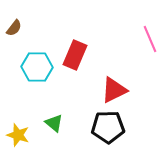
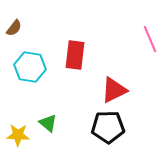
red rectangle: rotated 16 degrees counterclockwise
cyan hexagon: moved 7 px left; rotated 8 degrees clockwise
green triangle: moved 6 px left
yellow star: rotated 15 degrees counterclockwise
